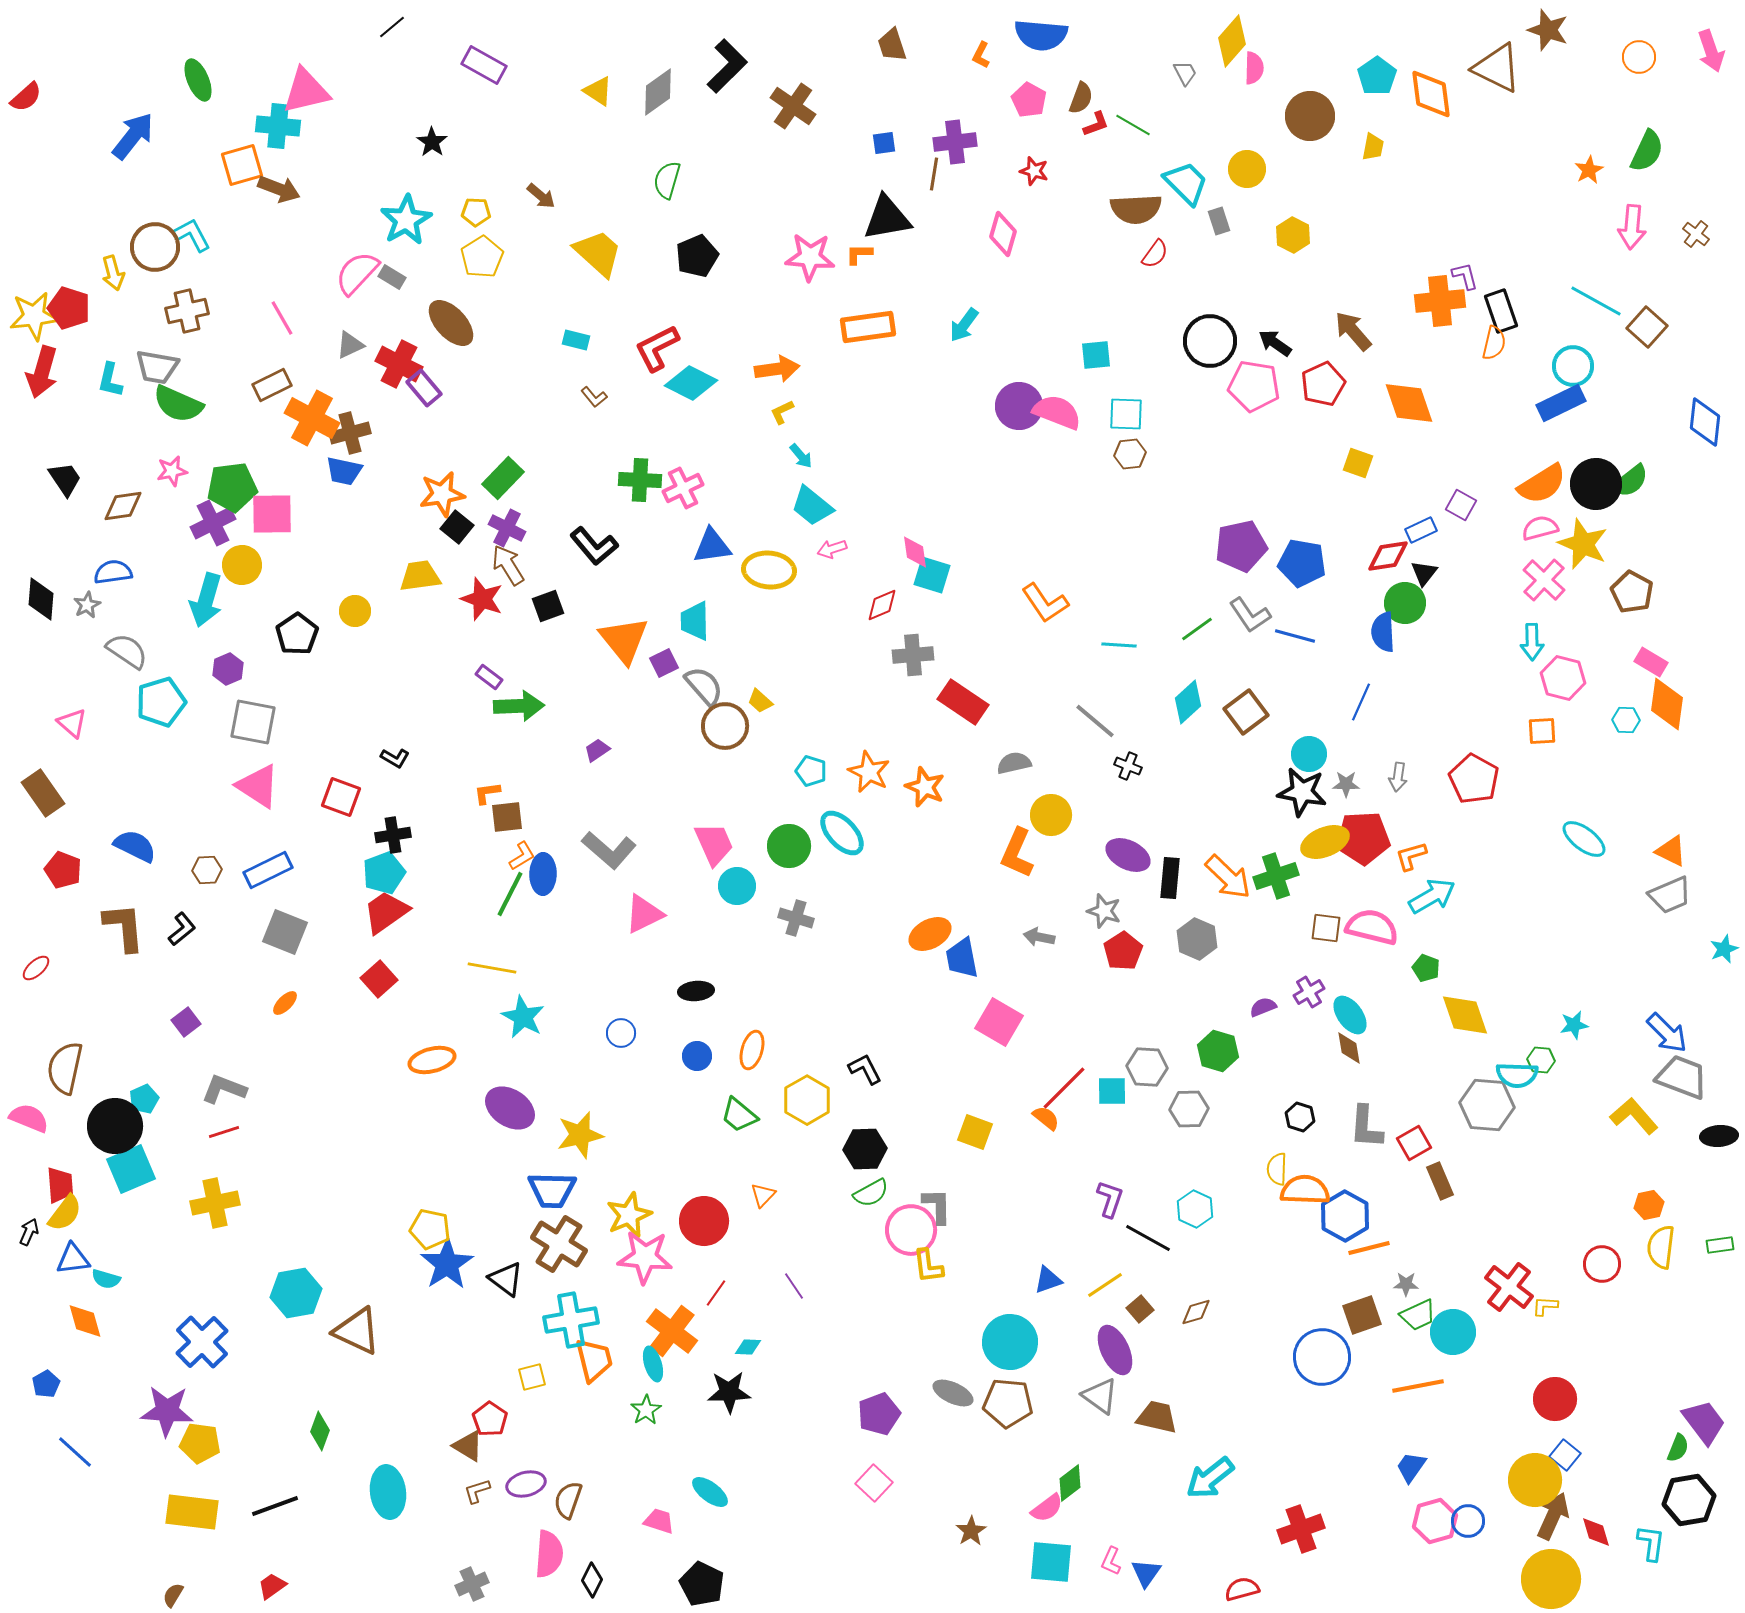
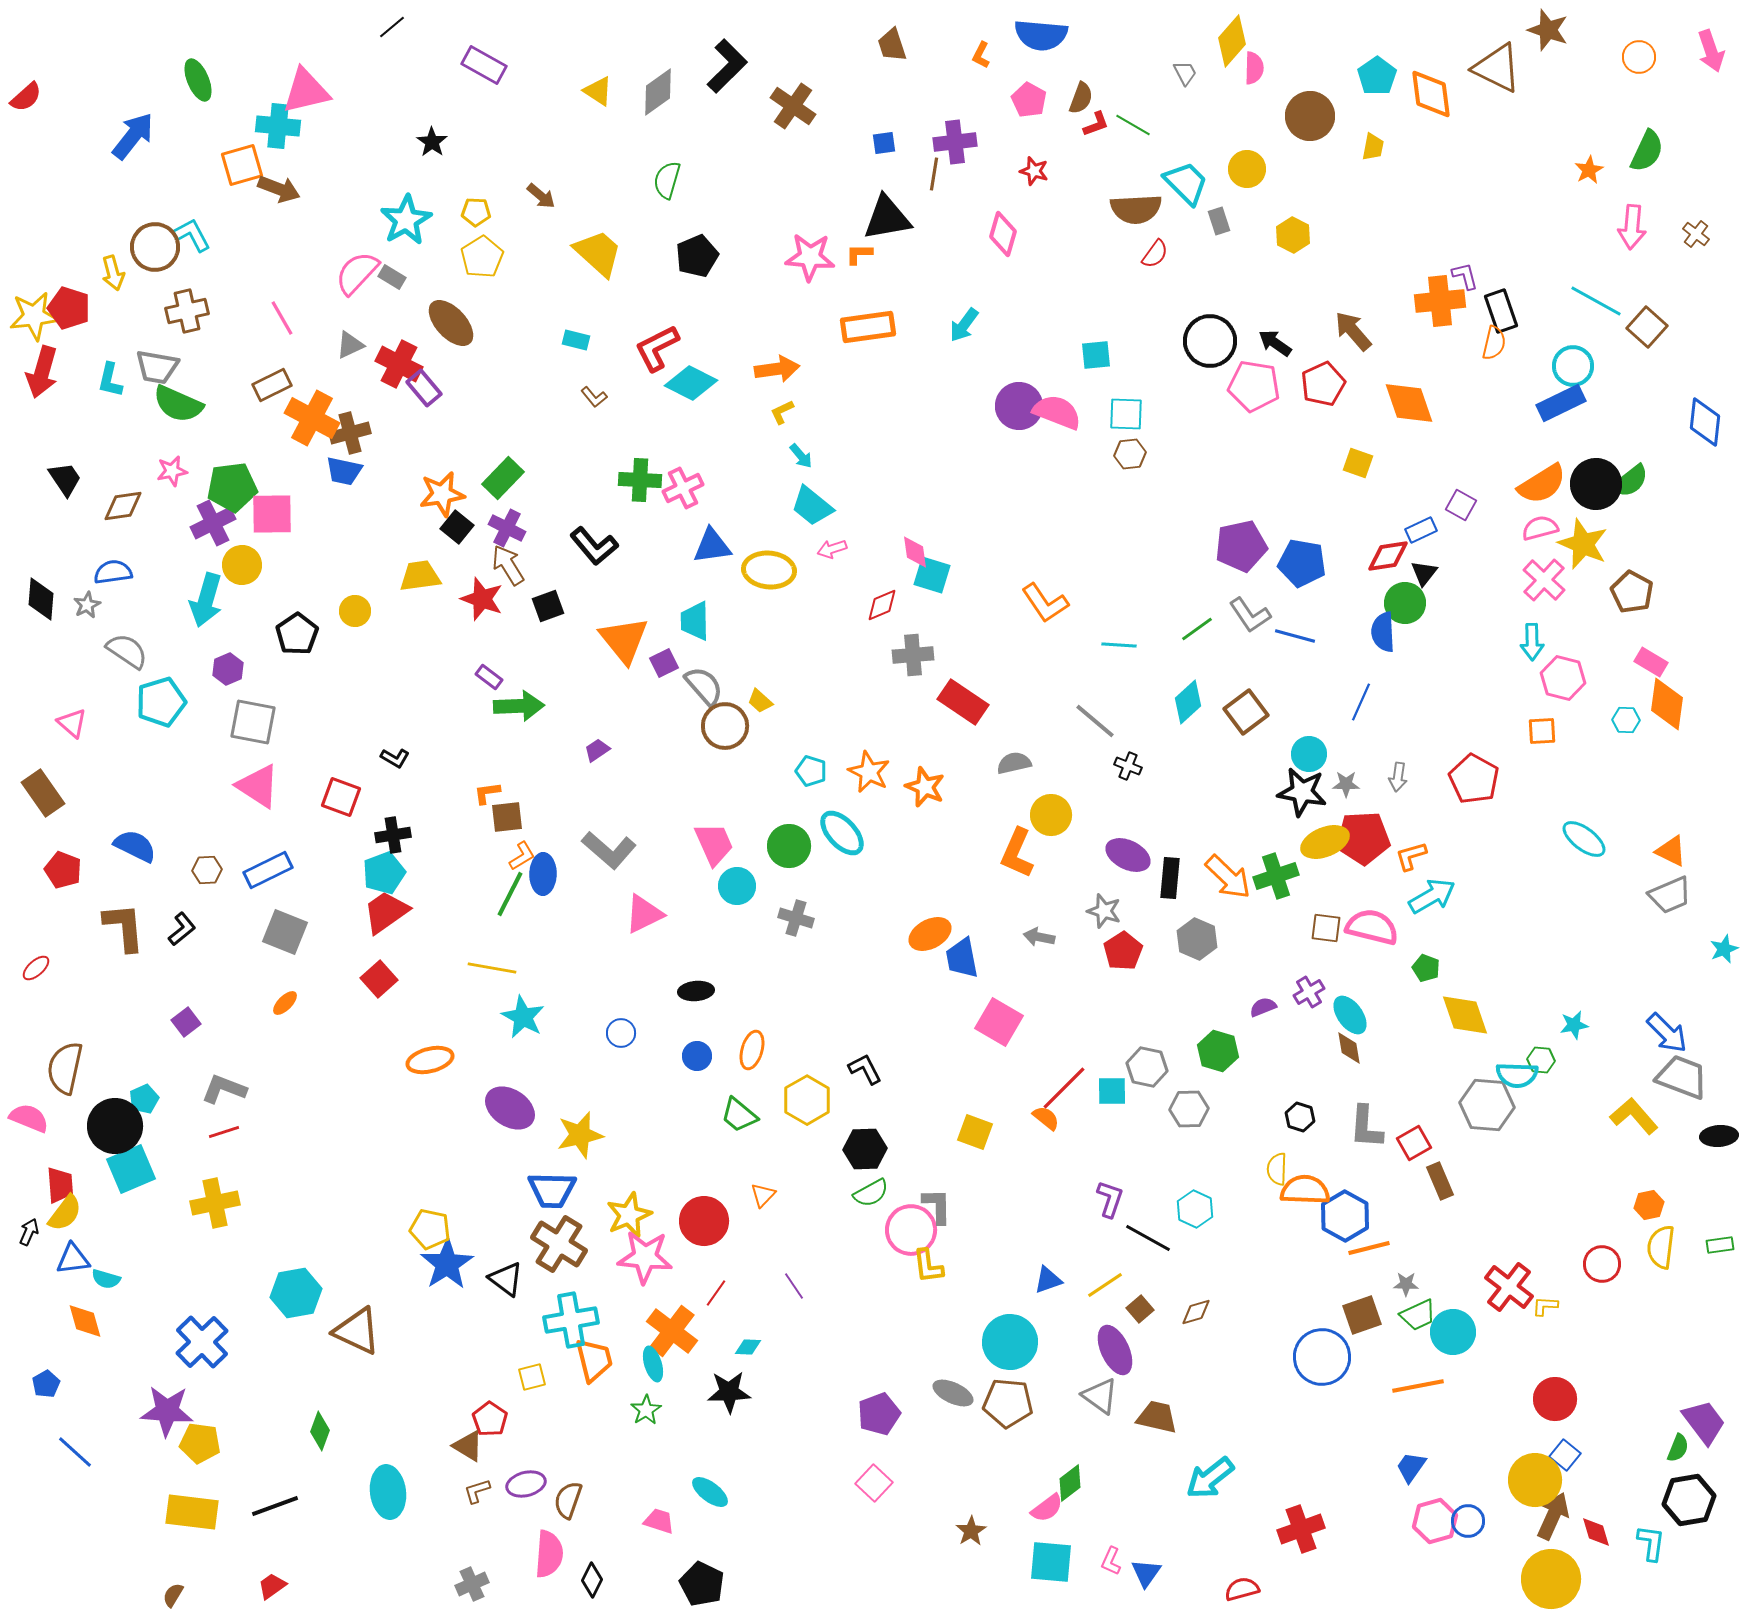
orange ellipse at (432, 1060): moved 2 px left
gray hexagon at (1147, 1067): rotated 9 degrees clockwise
